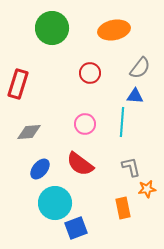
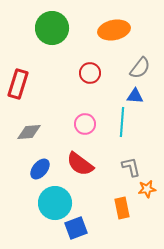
orange rectangle: moved 1 px left
